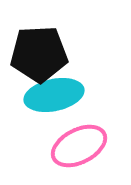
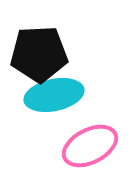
pink ellipse: moved 11 px right
